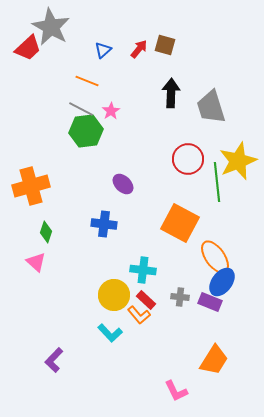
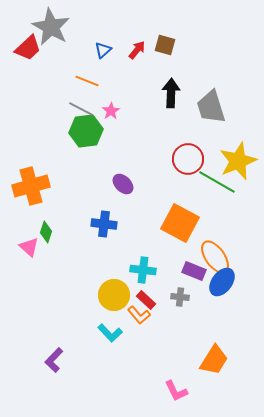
red arrow: moved 2 px left, 1 px down
green line: rotated 54 degrees counterclockwise
pink triangle: moved 7 px left, 15 px up
purple rectangle: moved 16 px left, 31 px up
